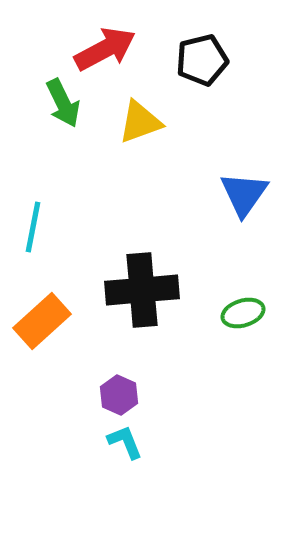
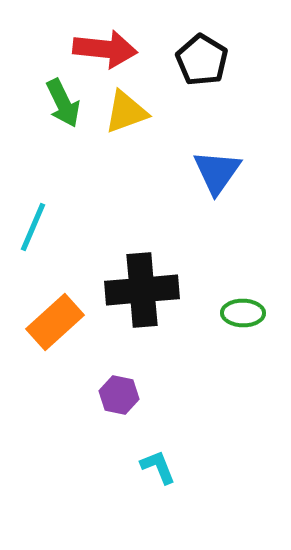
red arrow: rotated 34 degrees clockwise
black pentagon: rotated 27 degrees counterclockwise
yellow triangle: moved 14 px left, 10 px up
blue triangle: moved 27 px left, 22 px up
cyan line: rotated 12 degrees clockwise
green ellipse: rotated 18 degrees clockwise
orange rectangle: moved 13 px right, 1 px down
purple hexagon: rotated 12 degrees counterclockwise
cyan L-shape: moved 33 px right, 25 px down
